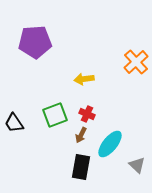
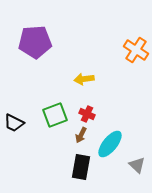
orange cross: moved 12 px up; rotated 15 degrees counterclockwise
black trapezoid: rotated 30 degrees counterclockwise
